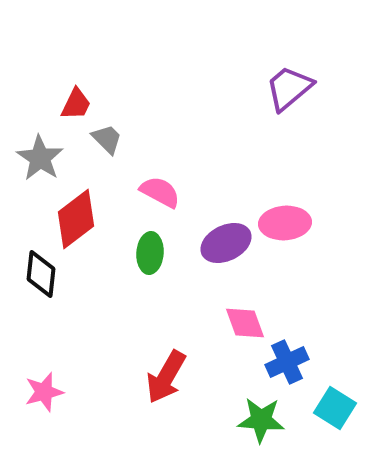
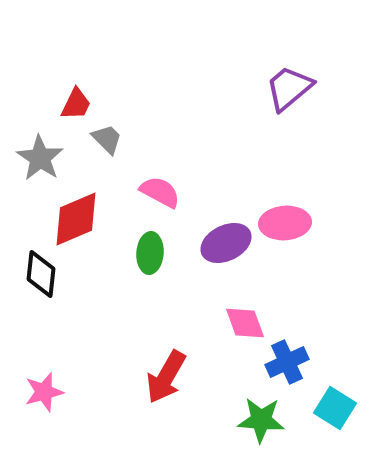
red diamond: rotated 14 degrees clockwise
